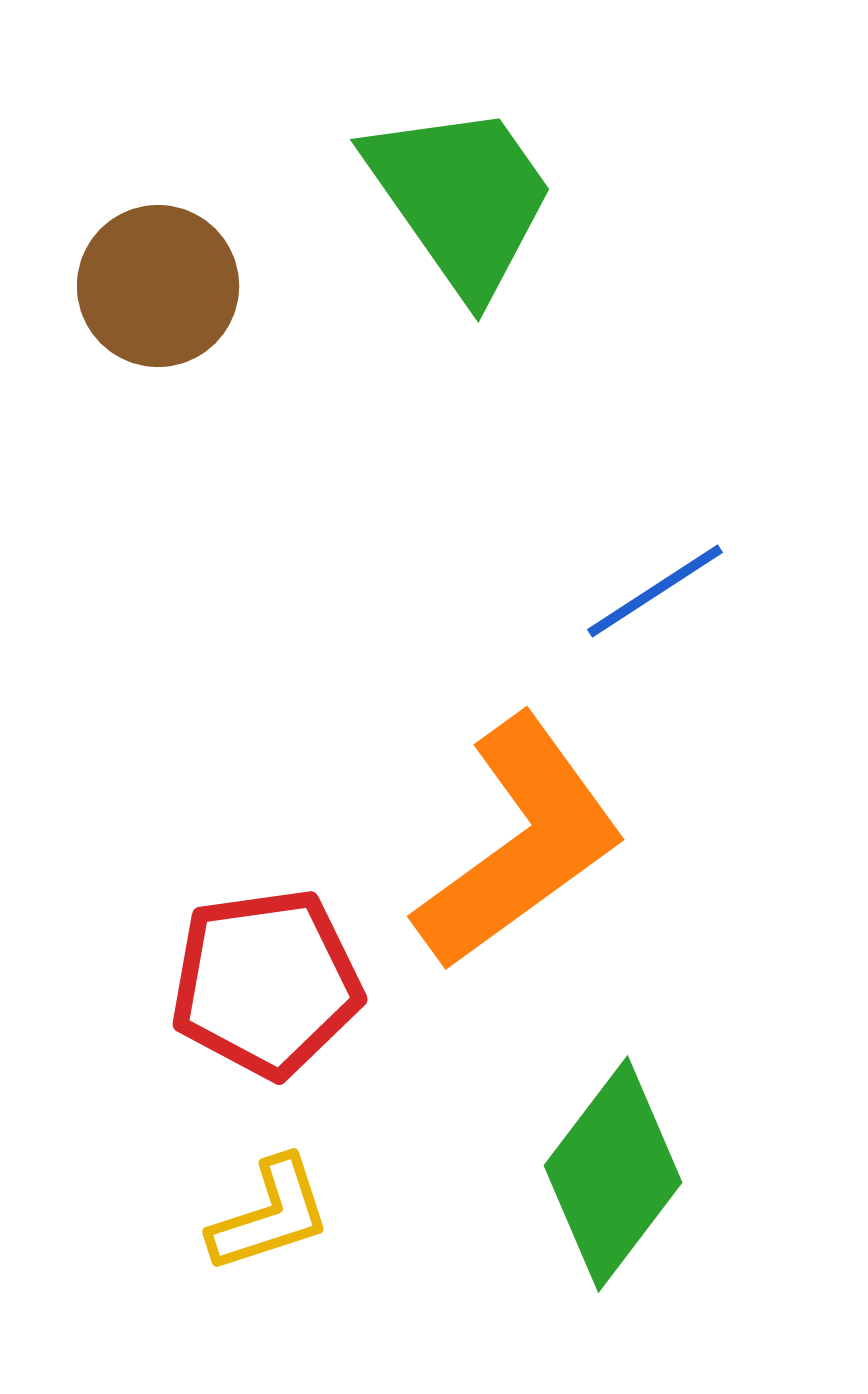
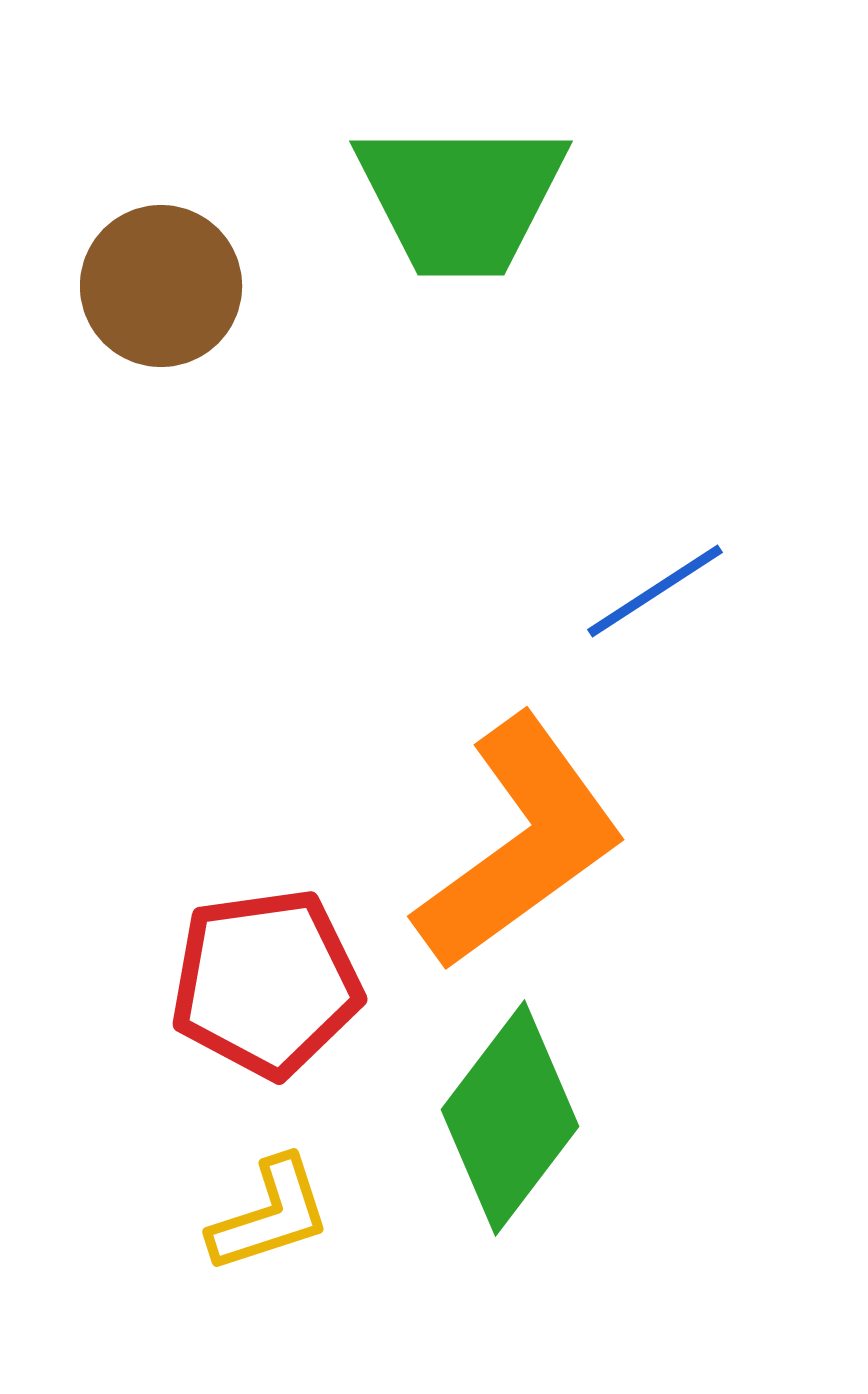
green trapezoid: rotated 125 degrees clockwise
brown circle: moved 3 px right
green diamond: moved 103 px left, 56 px up
